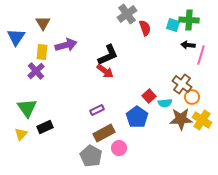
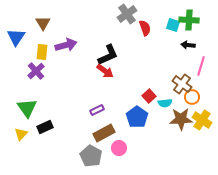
pink line: moved 11 px down
